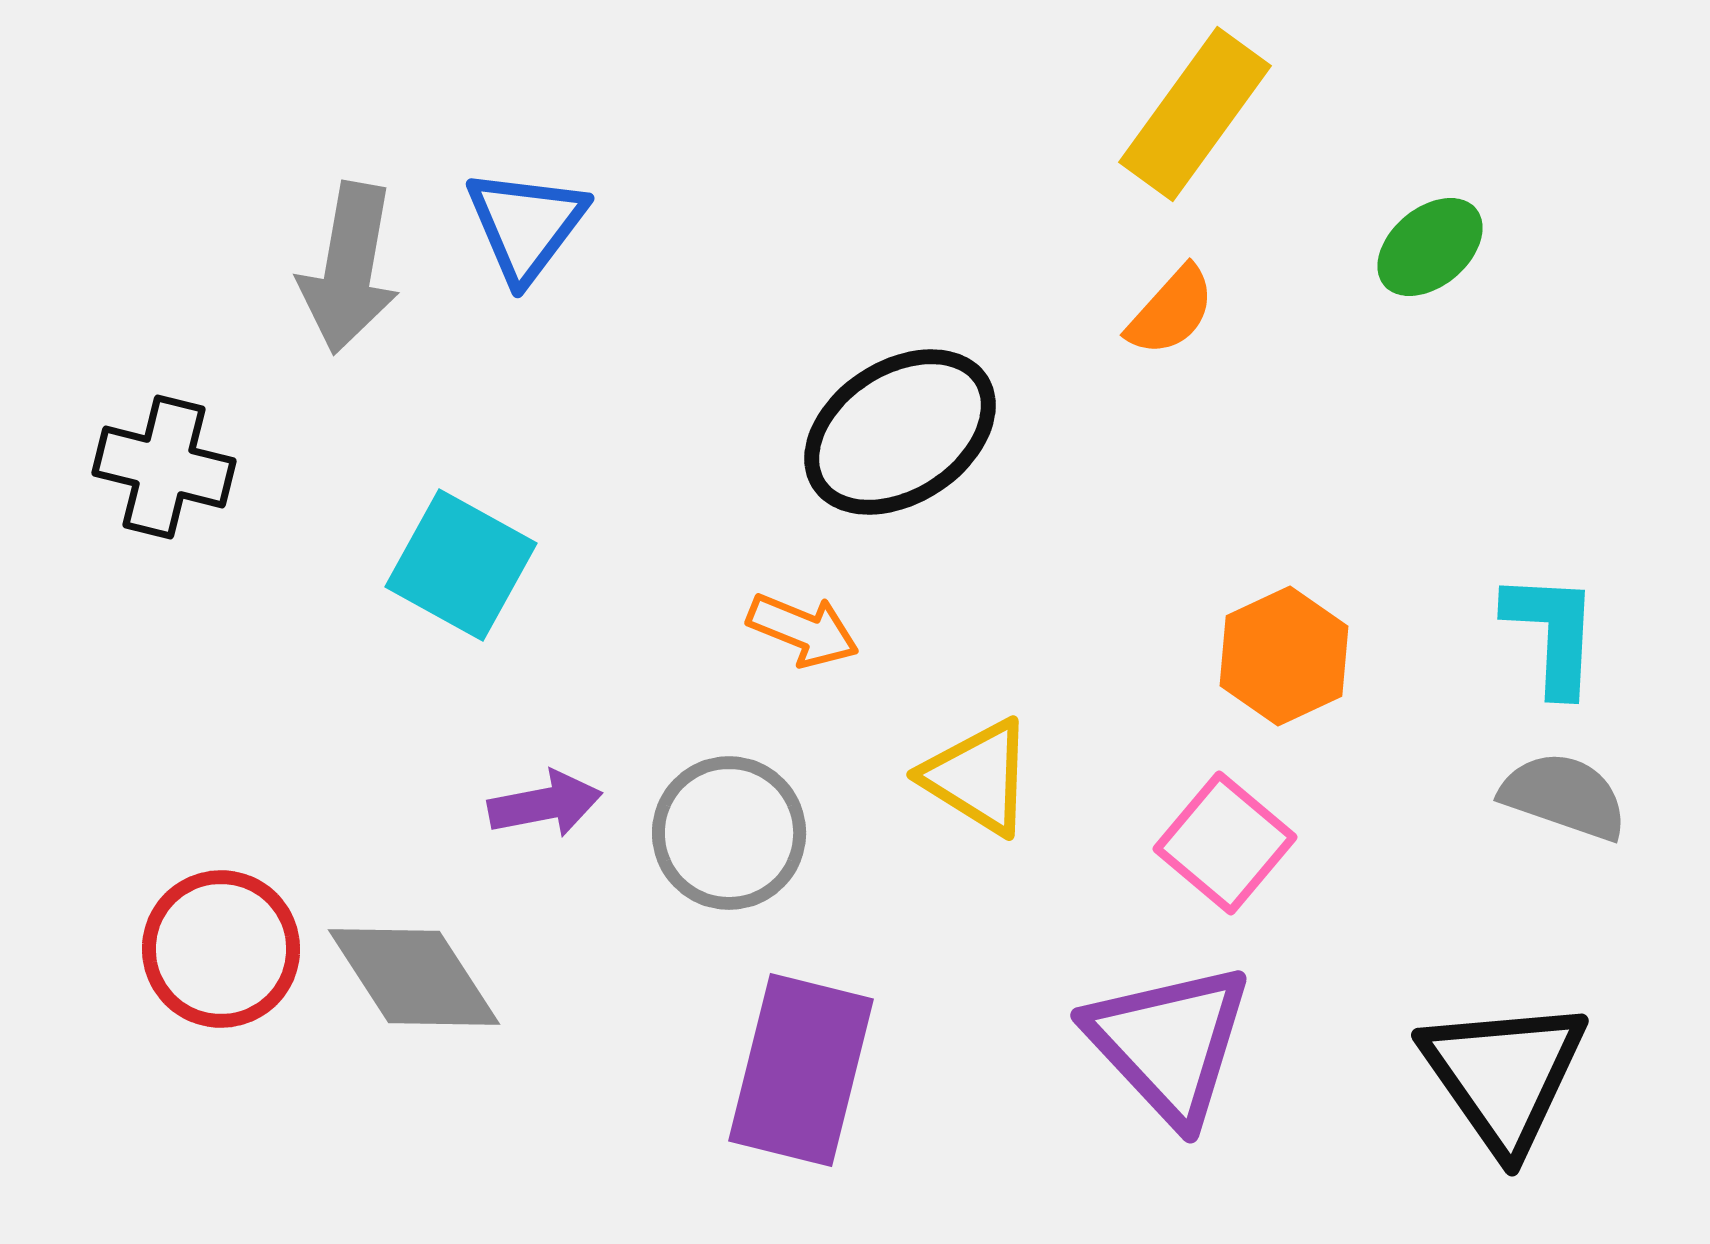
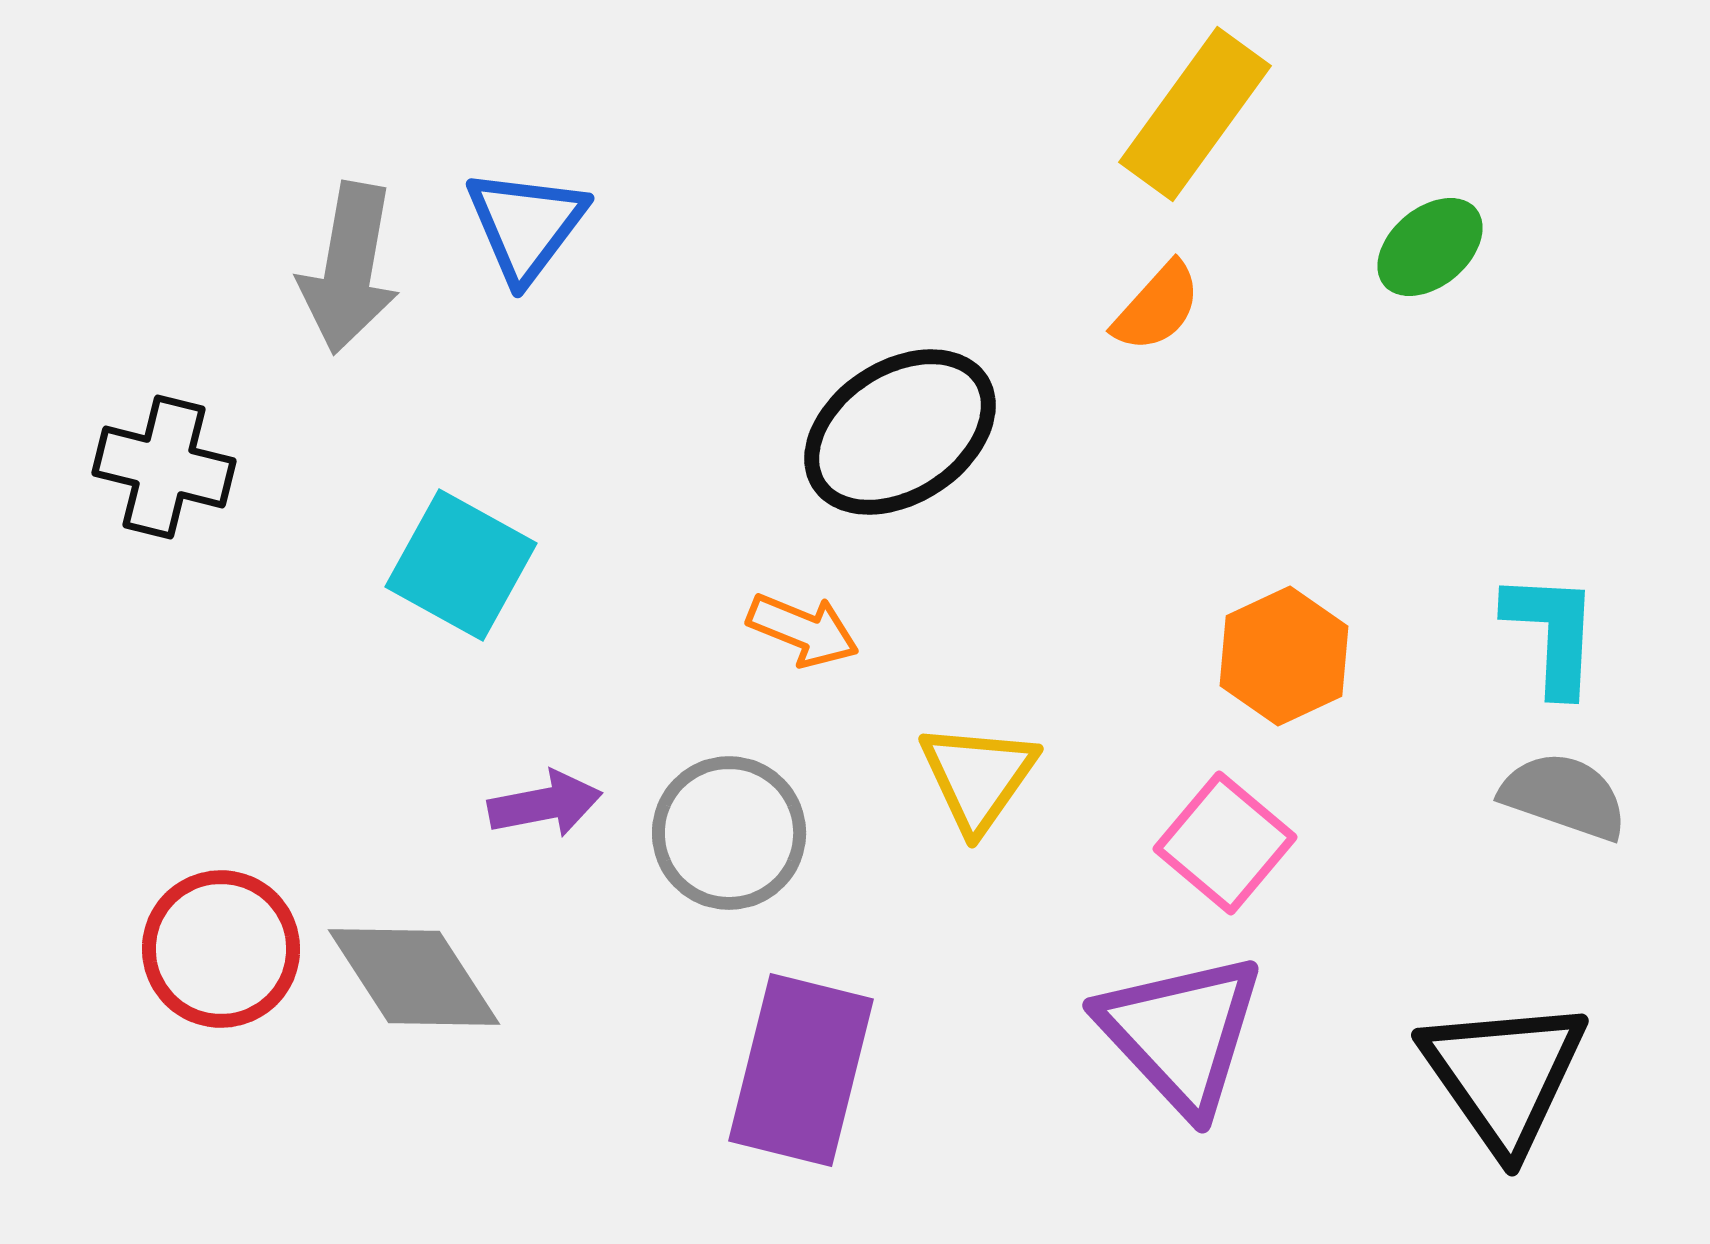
orange semicircle: moved 14 px left, 4 px up
yellow triangle: rotated 33 degrees clockwise
purple triangle: moved 12 px right, 10 px up
